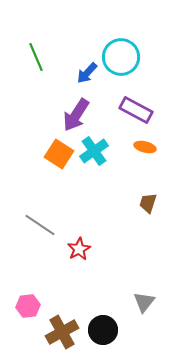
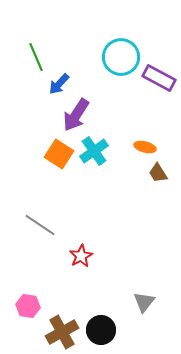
blue arrow: moved 28 px left, 11 px down
purple rectangle: moved 23 px right, 32 px up
brown trapezoid: moved 10 px right, 30 px up; rotated 50 degrees counterclockwise
red star: moved 2 px right, 7 px down
pink hexagon: rotated 15 degrees clockwise
black circle: moved 2 px left
